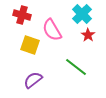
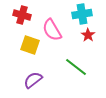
cyan cross: rotated 36 degrees clockwise
